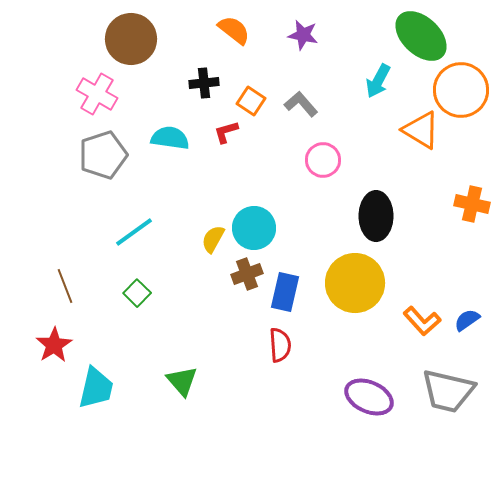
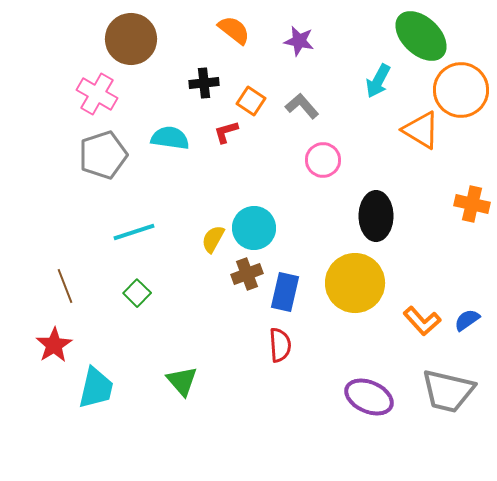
purple star: moved 4 px left, 6 px down
gray L-shape: moved 1 px right, 2 px down
cyan line: rotated 18 degrees clockwise
